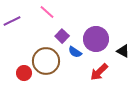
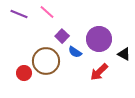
purple line: moved 7 px right, 7 px up; rotated 48 degrees clockwise
purple circle: moved 3 px right
black triangle: moved 1 px right, 3 px down
